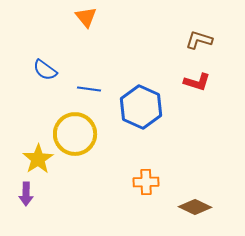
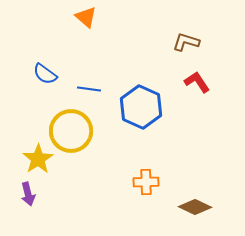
orange triangle: rotated 10 degrees counterclockwise
brown L-shape: moved 13 px left, 2 px down
blue semicircle: moved 4 px down
red L-shape: rotated 140 degrees counterclockwise
yellow circle: moved 4 px left, 3 px up
purple arrow: moved 2 px right; rotated 15 degrees counterclockwise
